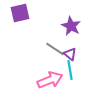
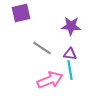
purple square: moved 1 px right
purple star: rotated 24 degrees counterclockwise
gray line: moved 13 px left, 1 px up
purple triangle: rotated 32 degrees counterclockwise
